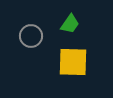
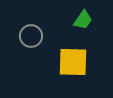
green trapezoid: moved 13 px right, 4 px up
